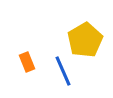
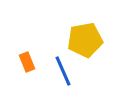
yellow pentagon: rotated 20 degrees clockwise
